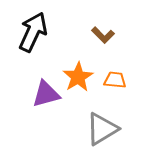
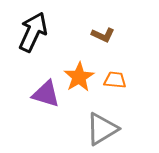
brown L-shape: rotated 20 degrees counterclockwise
orange star: moved 1 px right
purple triangle: rotated 32 degrees clockwise
